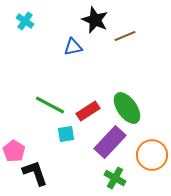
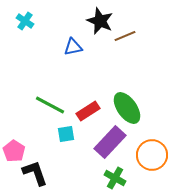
black star: moved 5 px right, 1 px down
